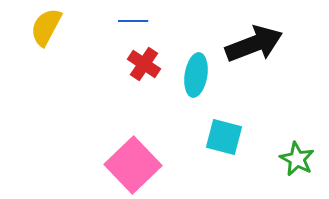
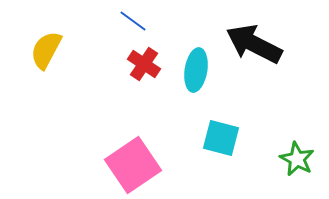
blue line: rotated 36 degrees clockwise
yellow semicircle: moved 23 px down
black arrow: rotated 132 degrees counterclockwise
cyan ellipse: moved 5 px up
cyan square: moved 3 px left, 1 px down
pink square: rotated 10 degrees clockwise
